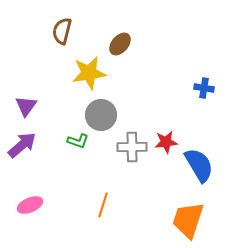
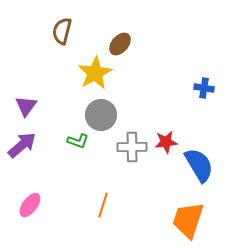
yellow star: moved 6 px right; rotated 20 degrees counterclockwise
pink ellipse: rotated 30 degrees counterclockwise
